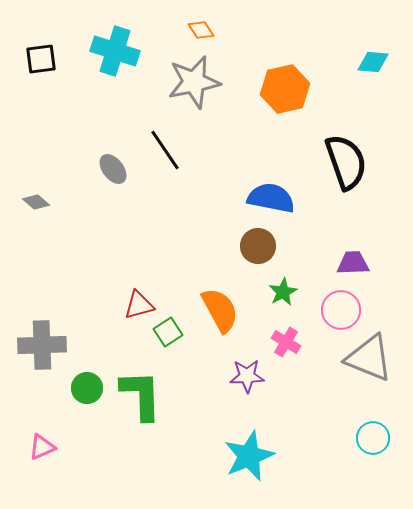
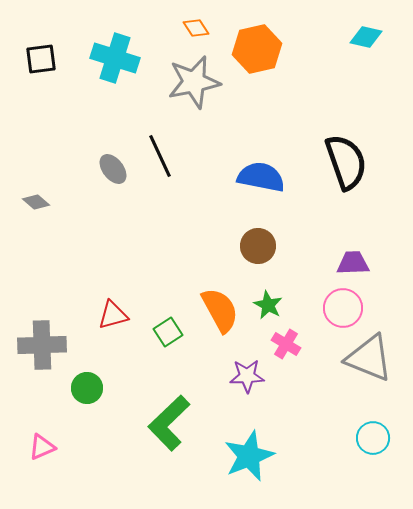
orange diamond: moved 5 px left, 2 px up
cyan cross: moved 7 px down
cyan diamond: moved 7 px left, 25 px up; rotated 8 degrees clockwise
orange hexagon: moved 28 px left, 40 px up
black line: moved 5 px left, 6 px down; rotated 9 degrees clockwise
blue semicircle: moved 10 px left, 21 px up
green star: moved 15 px left, 13 px down; rotated 16 degrees counterclockwise
red triangle: moved 26 px left, 10 px down
pink circle: moved 2 px right, 2 px up
pink cross: moved 2 px down
green L-shape: moved 28 px right, 28 px down; rotated 132 degrees counterclockwise
